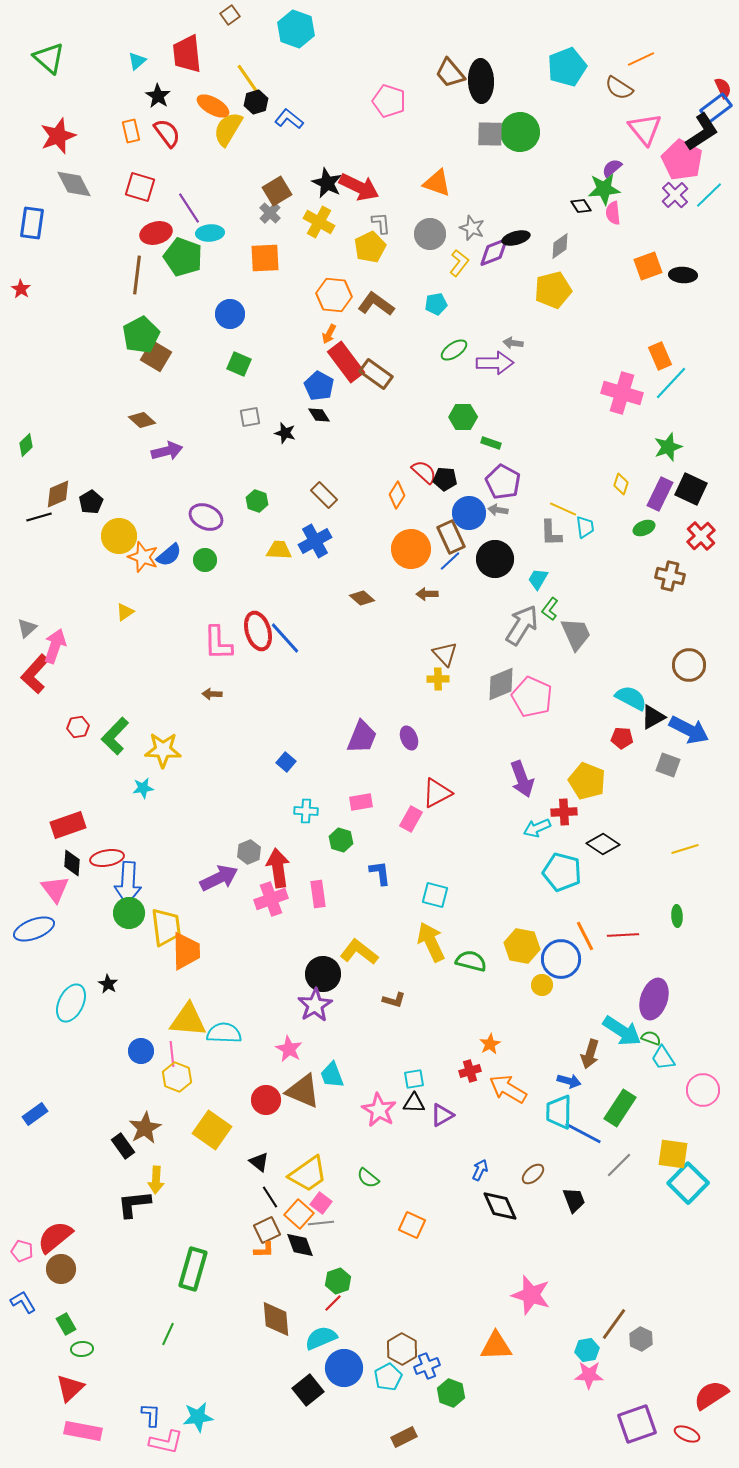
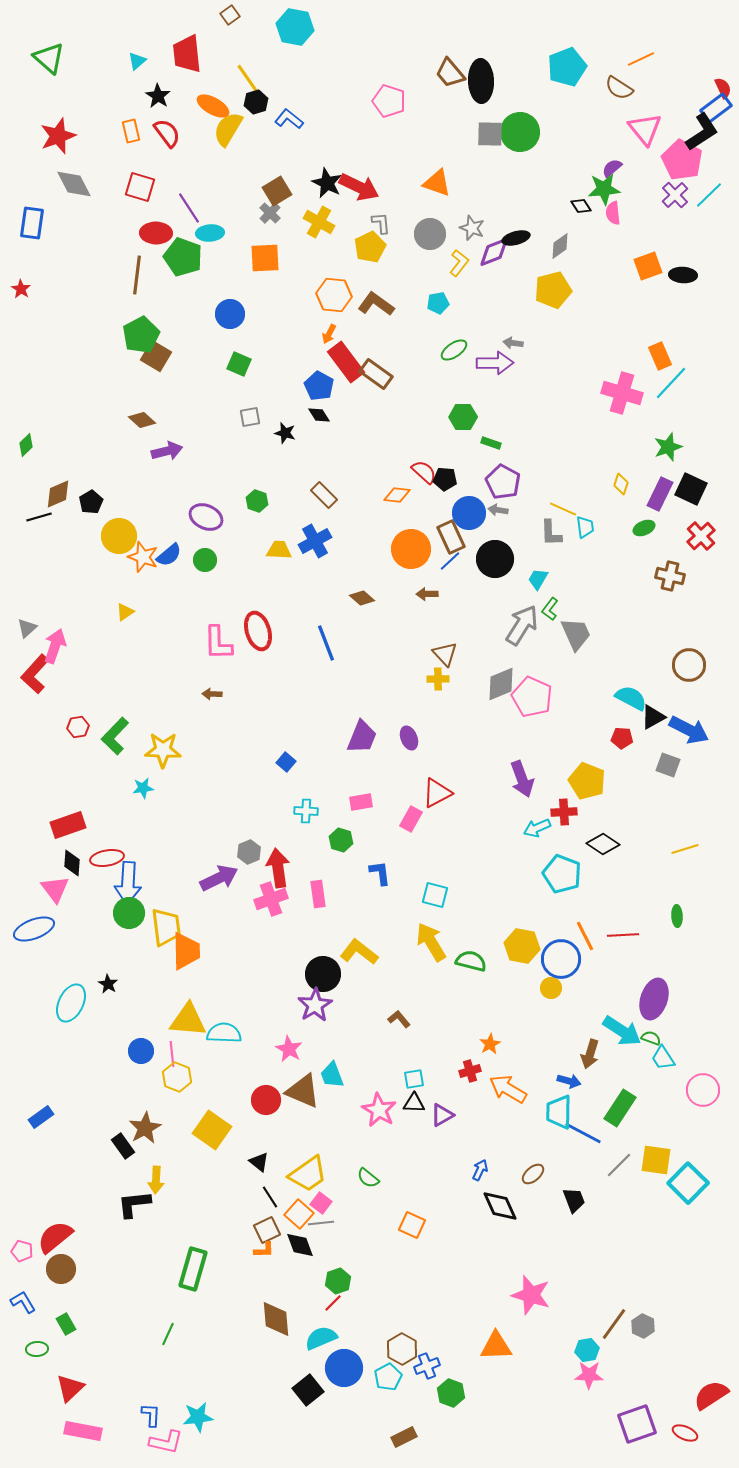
cyan hexagon at (296, 29): moved 1 px left, 2 px up; rotated 9 degrees counterclockwise
red ellipse at (156, 233): rotated 16 degrees clockwise
cyan pentagon at (436, 304): moved 2 px right, 1 px up
orange diamond at (397, 495): rotated 64 degrees clockwise
blue line at (285, 638): moved 41 px right, 5 px down; rotated 21 degrees clockwise
cyan pentagon at (562, 872): moved 2 px down; rotated 6 degrees clockwise
yellow arrow at (431, 942): rotated 6 degrees counterclockwise
yellow circle at (542, 985): moved 9 px right, 3 px down
brown L-shape at (394, 1000): moved 5 px right, 19 px down; rotated 145 degrees counterclockwise
blue rectangle at (35, 1114): moved 6 px right, 3 px down
yellow square at (673, 1154): moved 17 px left, 6 px down
gray hexagon at (641, 1339): moved 2 px right, 13 px up
green ellipse at (82, 1349): moved 45 px left
red ellipse at (687, 1434): moved 2 px left, 1 px up
